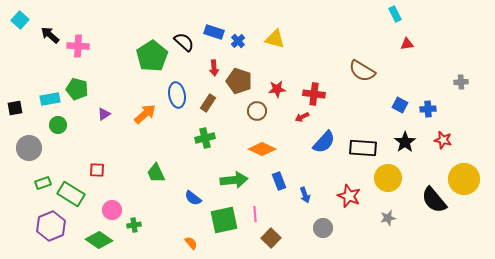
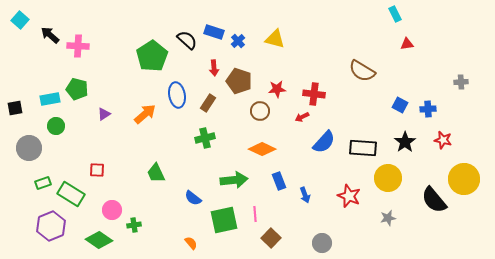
black semicircle at (184, 42): moved 3 px right, 2 px up
brown circle at (257, 111): moved 3 px right
green circle at (58, 125): moved 2 px left, 1 px down
gray circle at (323, 228): moved 1 px left, 15 px down
